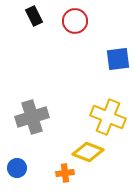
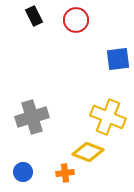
red circle: moved 1 px right, 1 px up
blue circle: moved 6 px right, 4 px down
